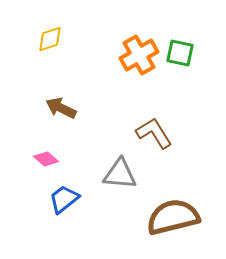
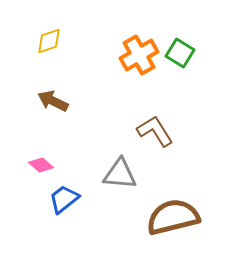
yellow diamond: moved 1 px left, 2 px down
green square: rotated 20 degrees clockwise
brown arrow: moved 8 px left, 7 px up
brown L-shape: moved 1 px right, 2 px up
pink diamond: moved 5 px left, 6 px down
